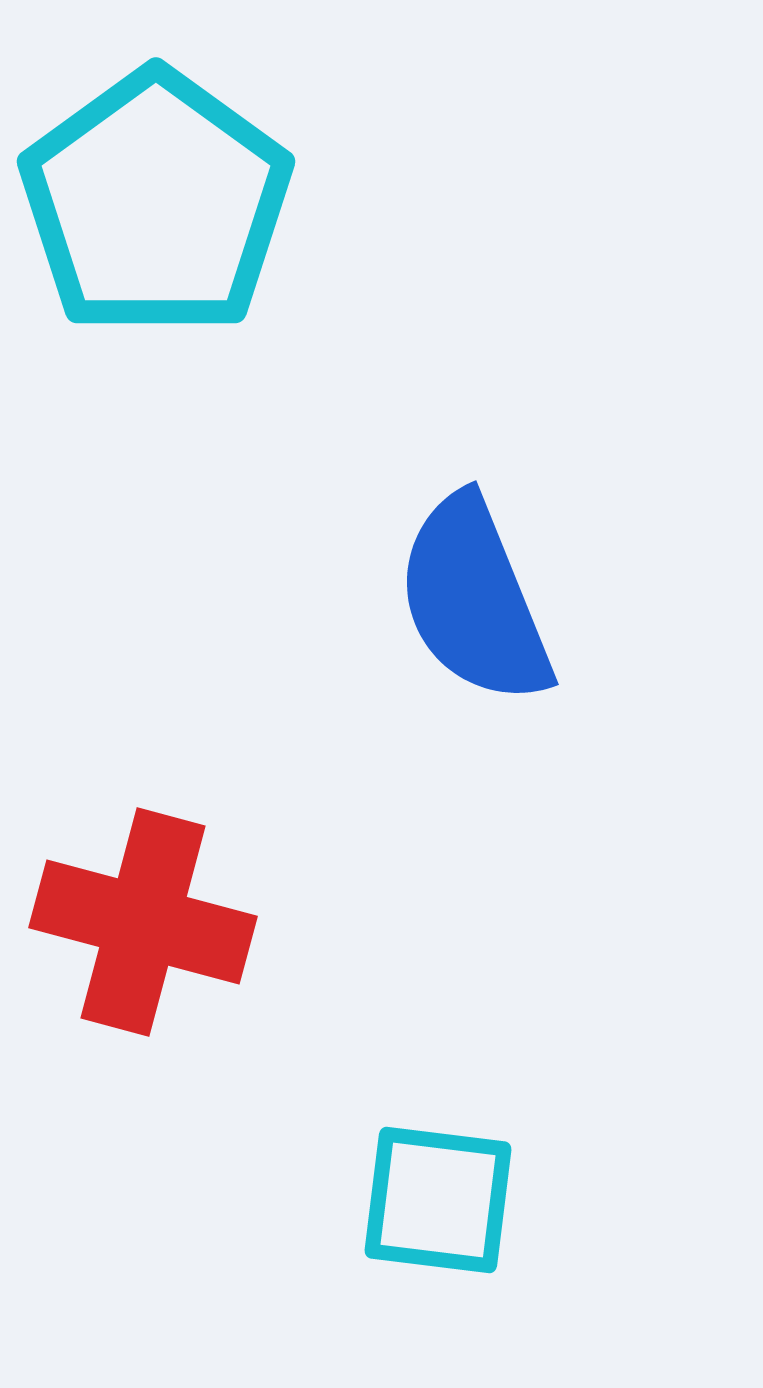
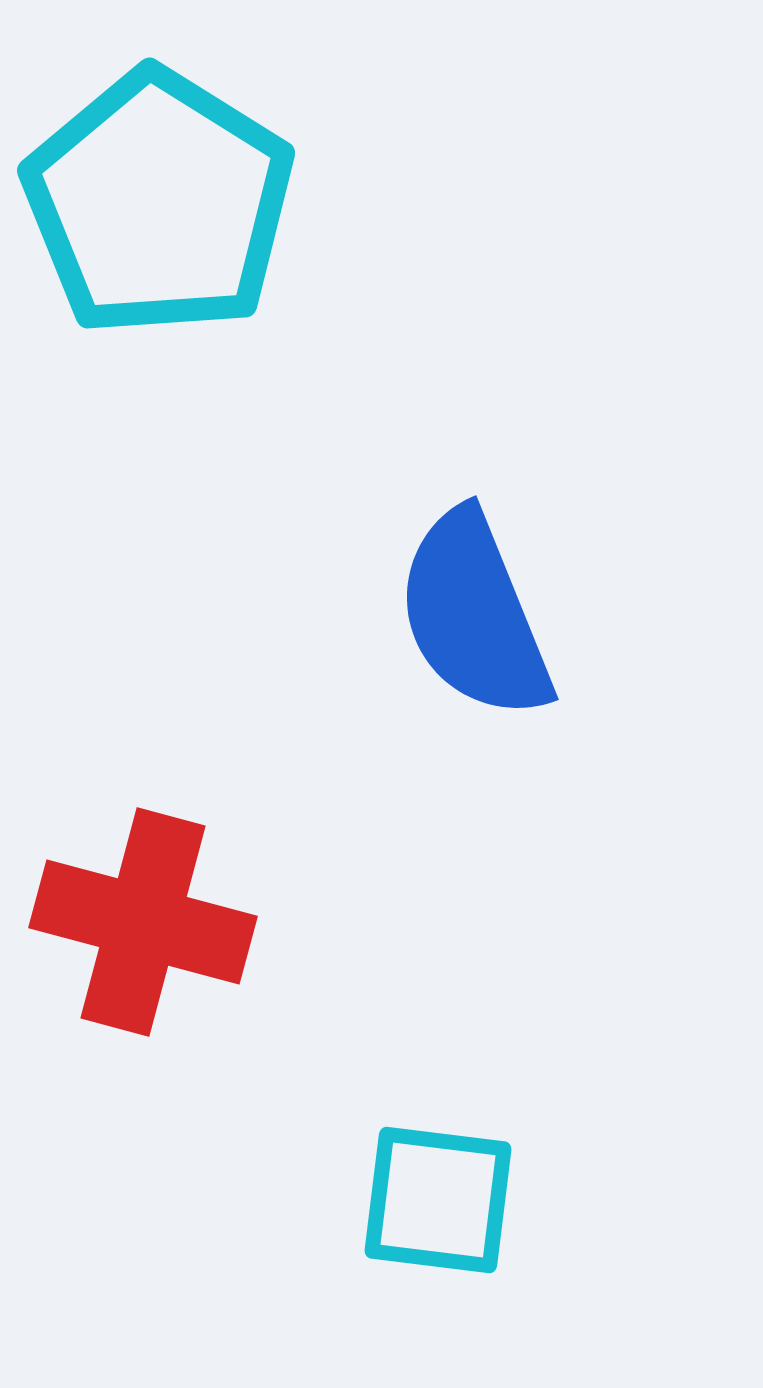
cyan pentagon: moved 3 px right; rotated 4 degrees counterclockwise
blue semicircle: moved 15 px down
